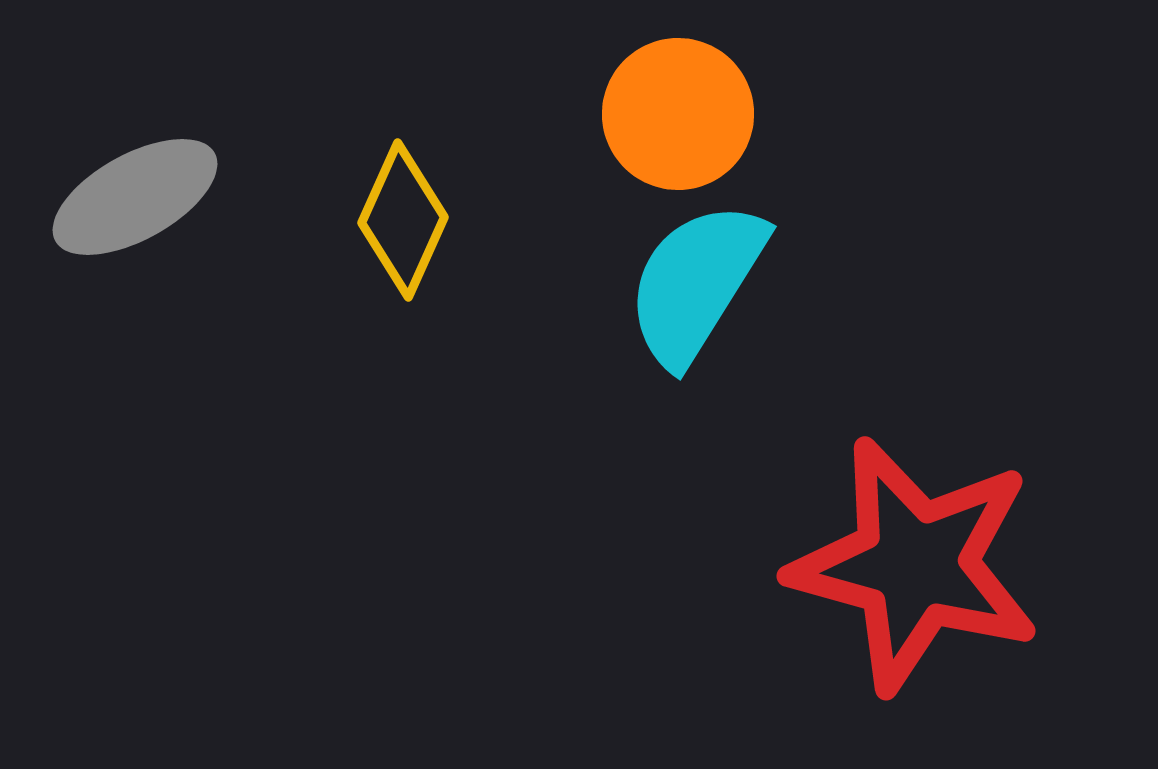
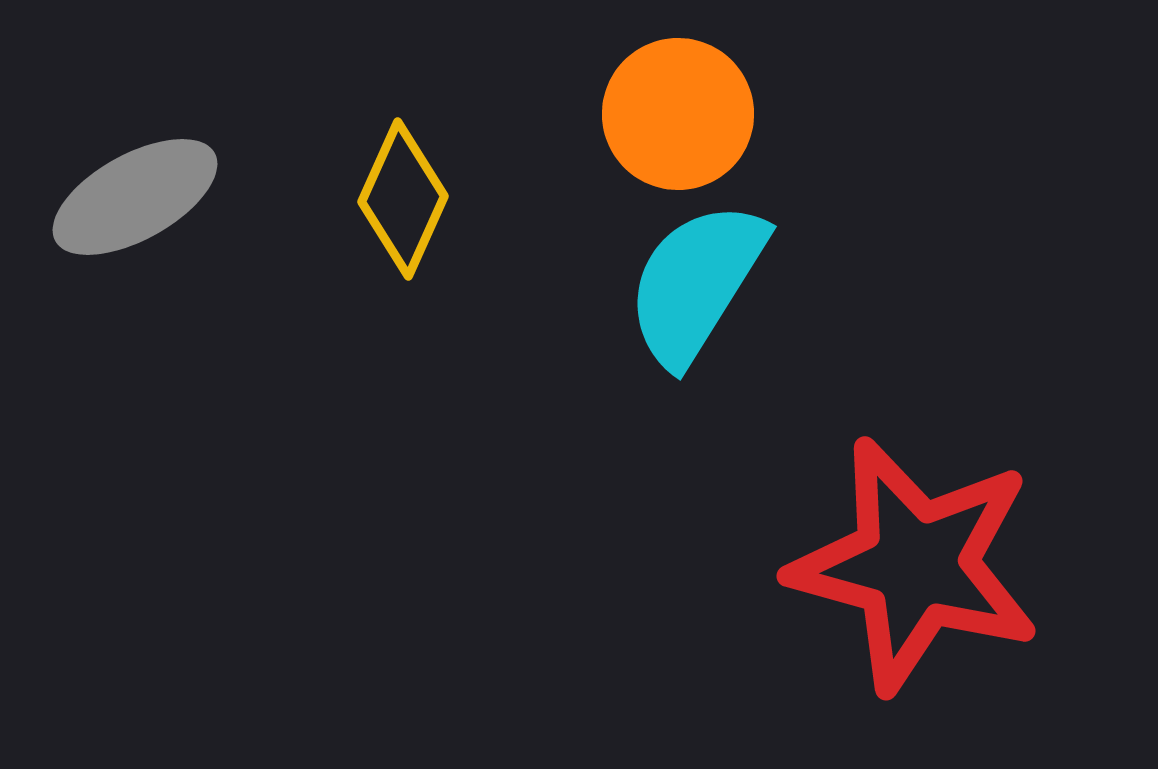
yellow diamond: moved 21 px up
